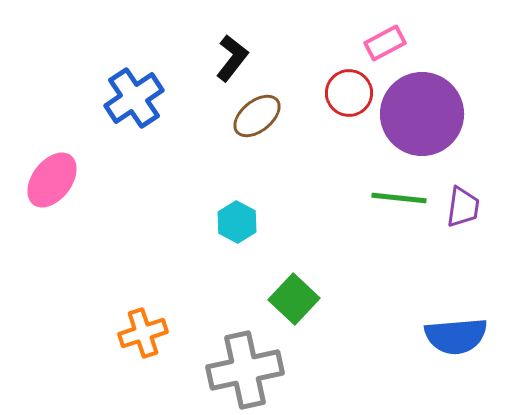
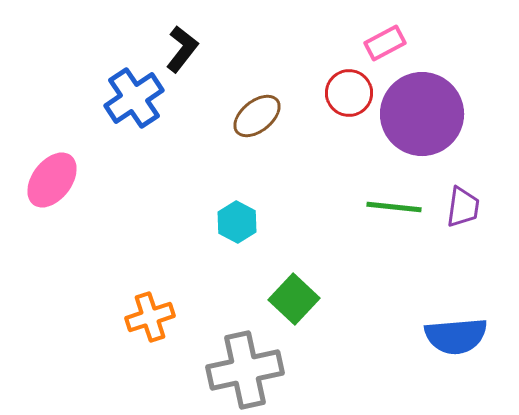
black L-shape: moved 50 px left, 9 px up
green line: moved 5 px left, 9 px down
orange cross: moved 7 px right, 16 px up
